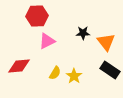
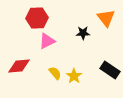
red hexagon: moved 2 px down
orange triangle: moved 24 px up
yellow semicircle: rotated 72 degrees counterclockwise
